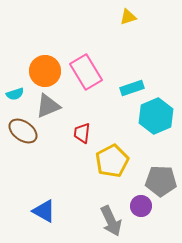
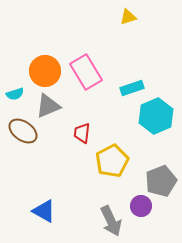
gray pentagon: rotated 24 degrees counterclockwise
